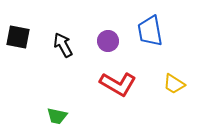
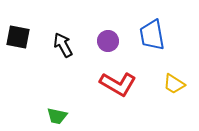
blue trapezoid: moved 2 px right, 4 px down
